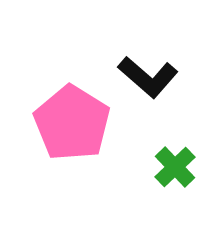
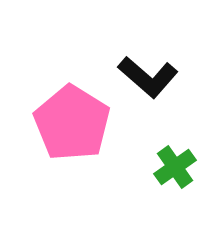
green cross: rotated 9 degrees clockwise
